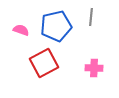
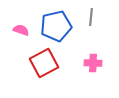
pink cross: moved 1 px left, 5 px up
